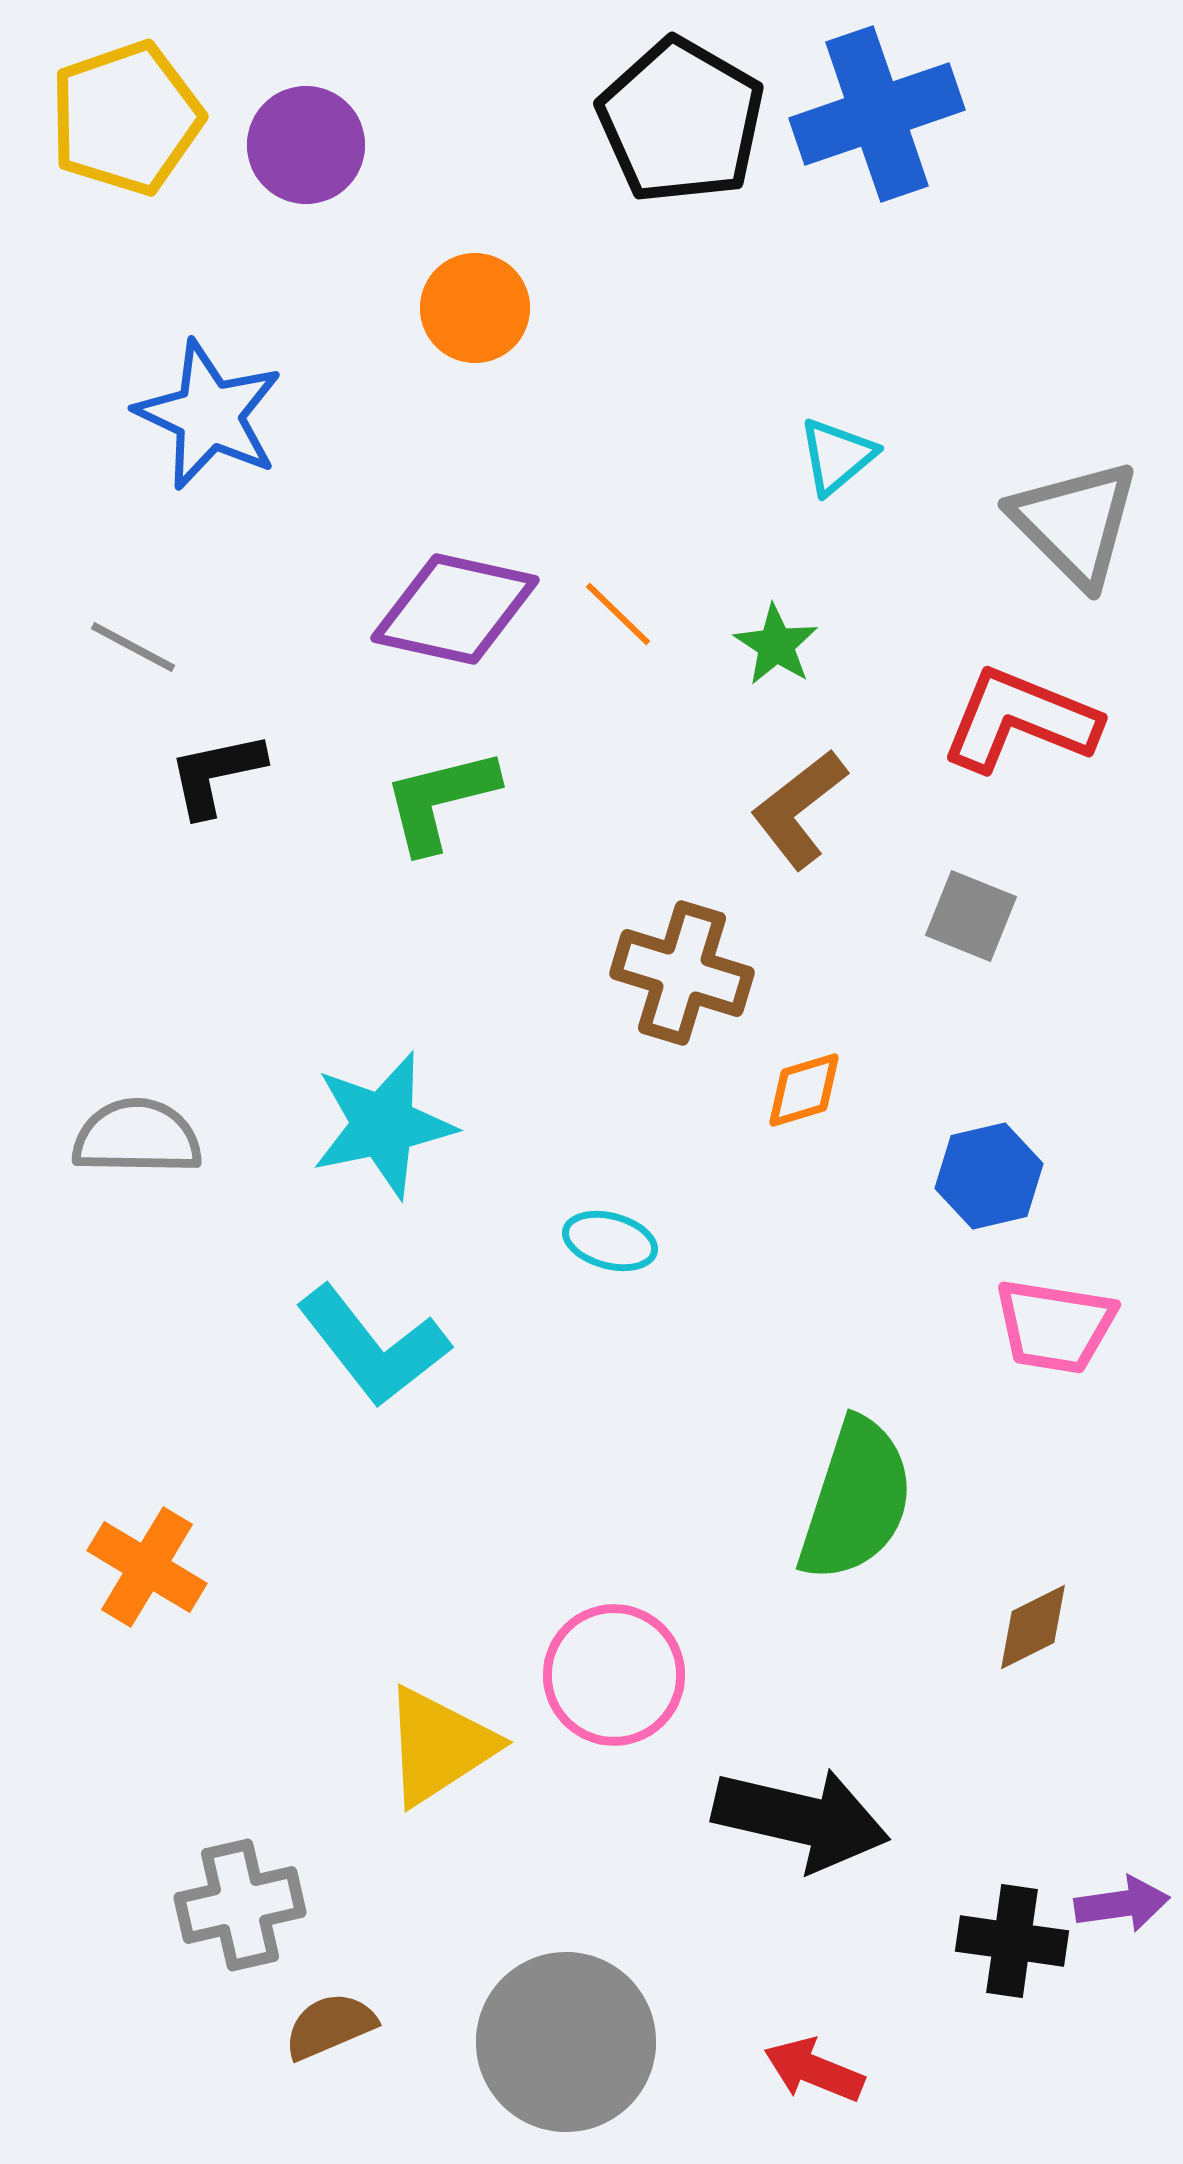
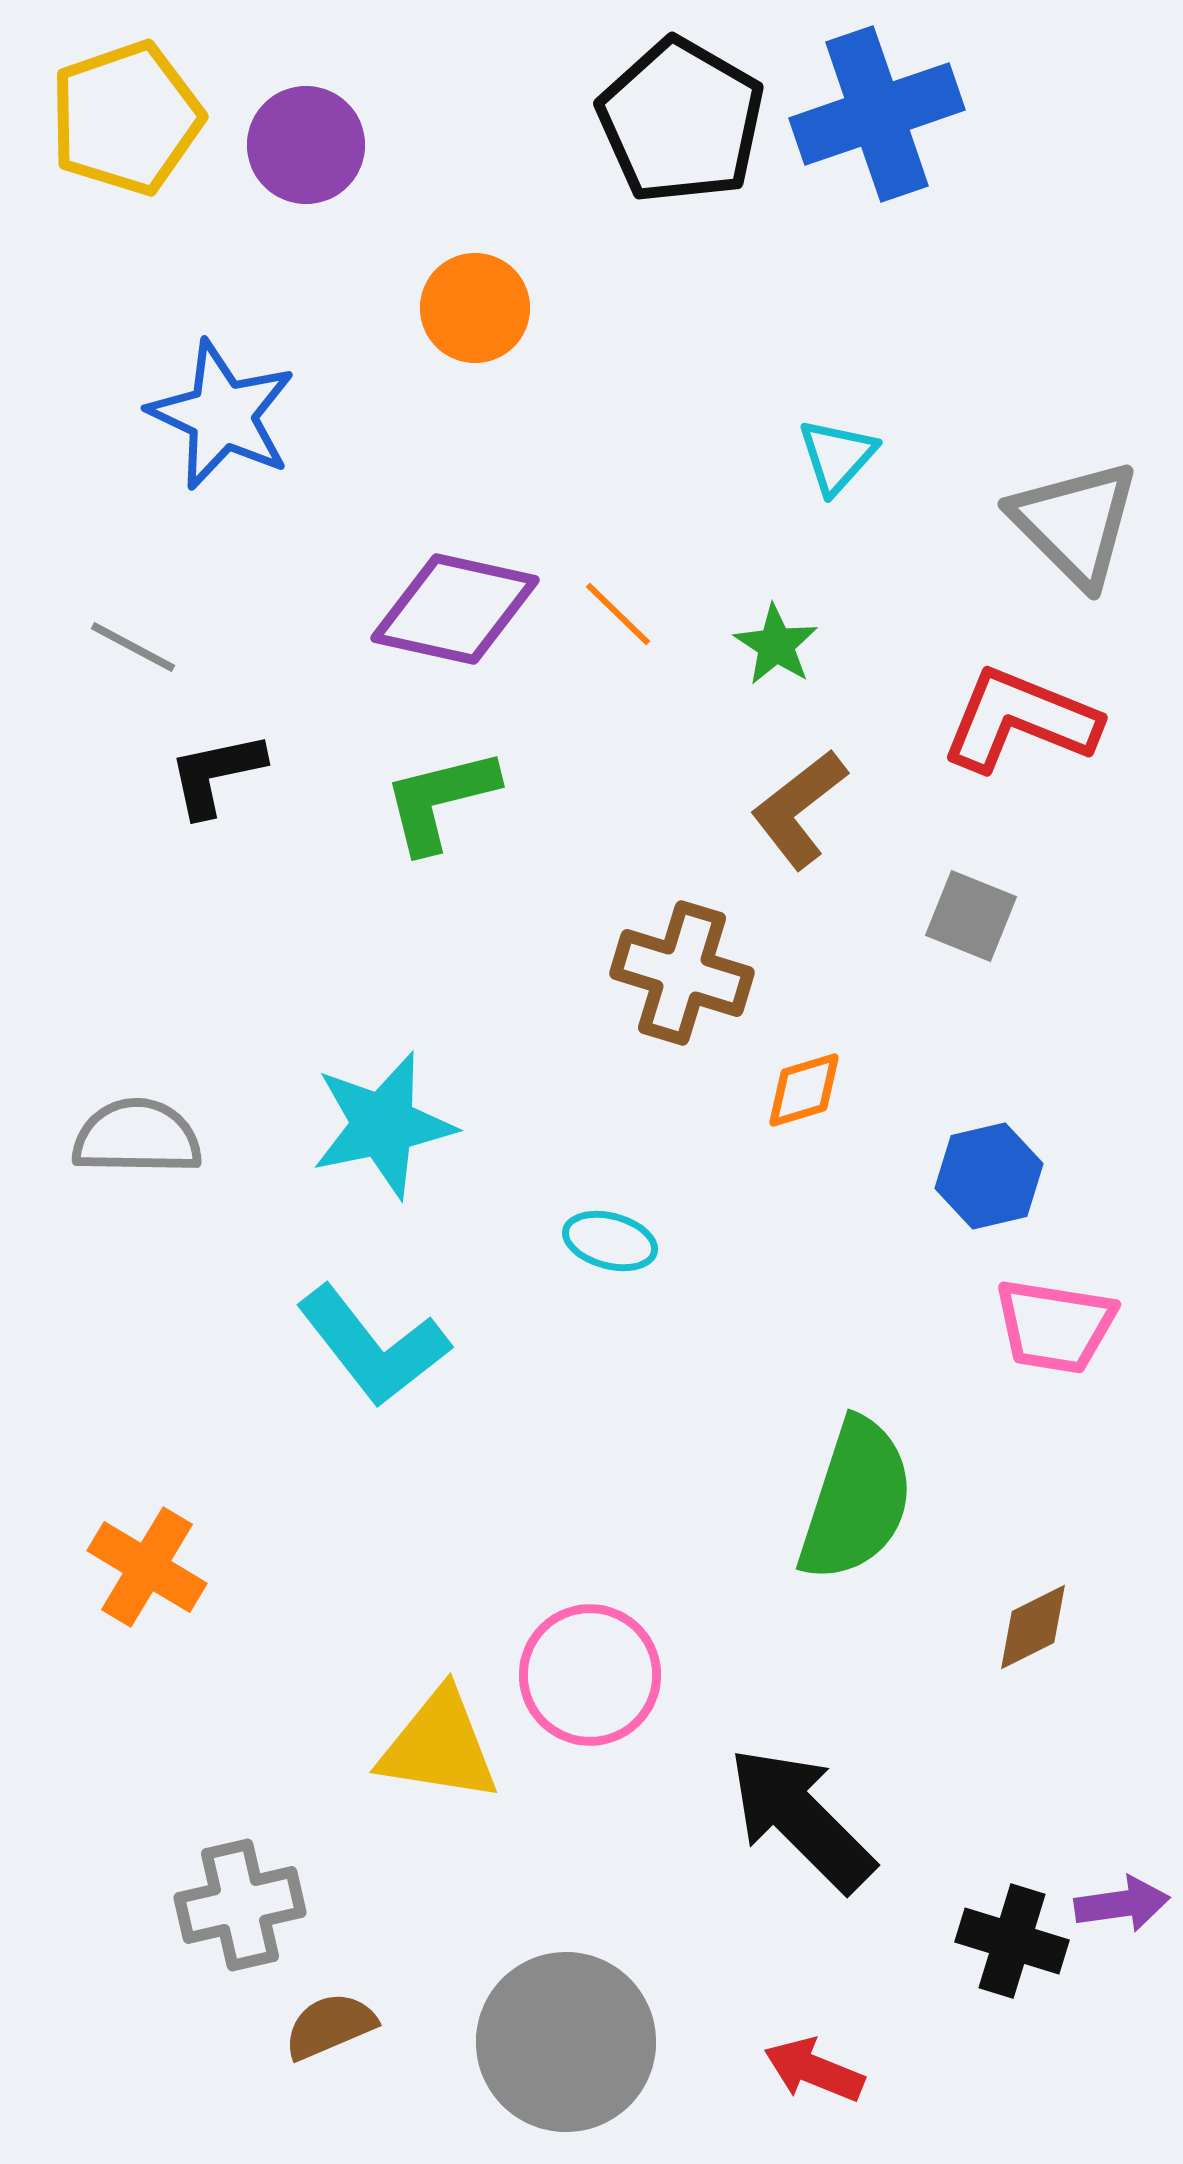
blue star: moved 13 px right
cyan triangle: rotated 8 degrees counterclockwise
pink circle: moved 24 px left
yellow triangle: rotated 42 degrees clockwise
black arrow: rotated 148 degrees counterclockwise
black cross: rotated 9 degrees clockwise
